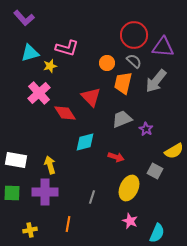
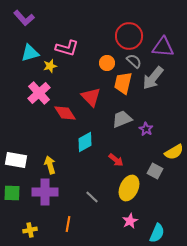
red circle: moved 5 px left, 1 px down
gray arrow: moved 3 px left, 3 px up
cyan diamond: rotated 15 degrees counterclockwise
yellow semicircle: moved 1 px down
red arrow: moved 3 px down; rotated 21 degrees clockwise
gray line: rotated 64 degrees counterclockwise
pink star: rotated 21 degrees clockwise
